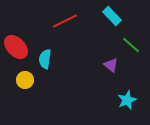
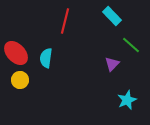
red line: rotated 50 degrees counterclockwise
red ellipse: moved 6 px down
cyan semicircle: moved 1 px right, 1 px up
purple triangle: moved 1 px right, 1 px up; rotated 35 degrees clockwise
yellow circle: moved 5 px left
